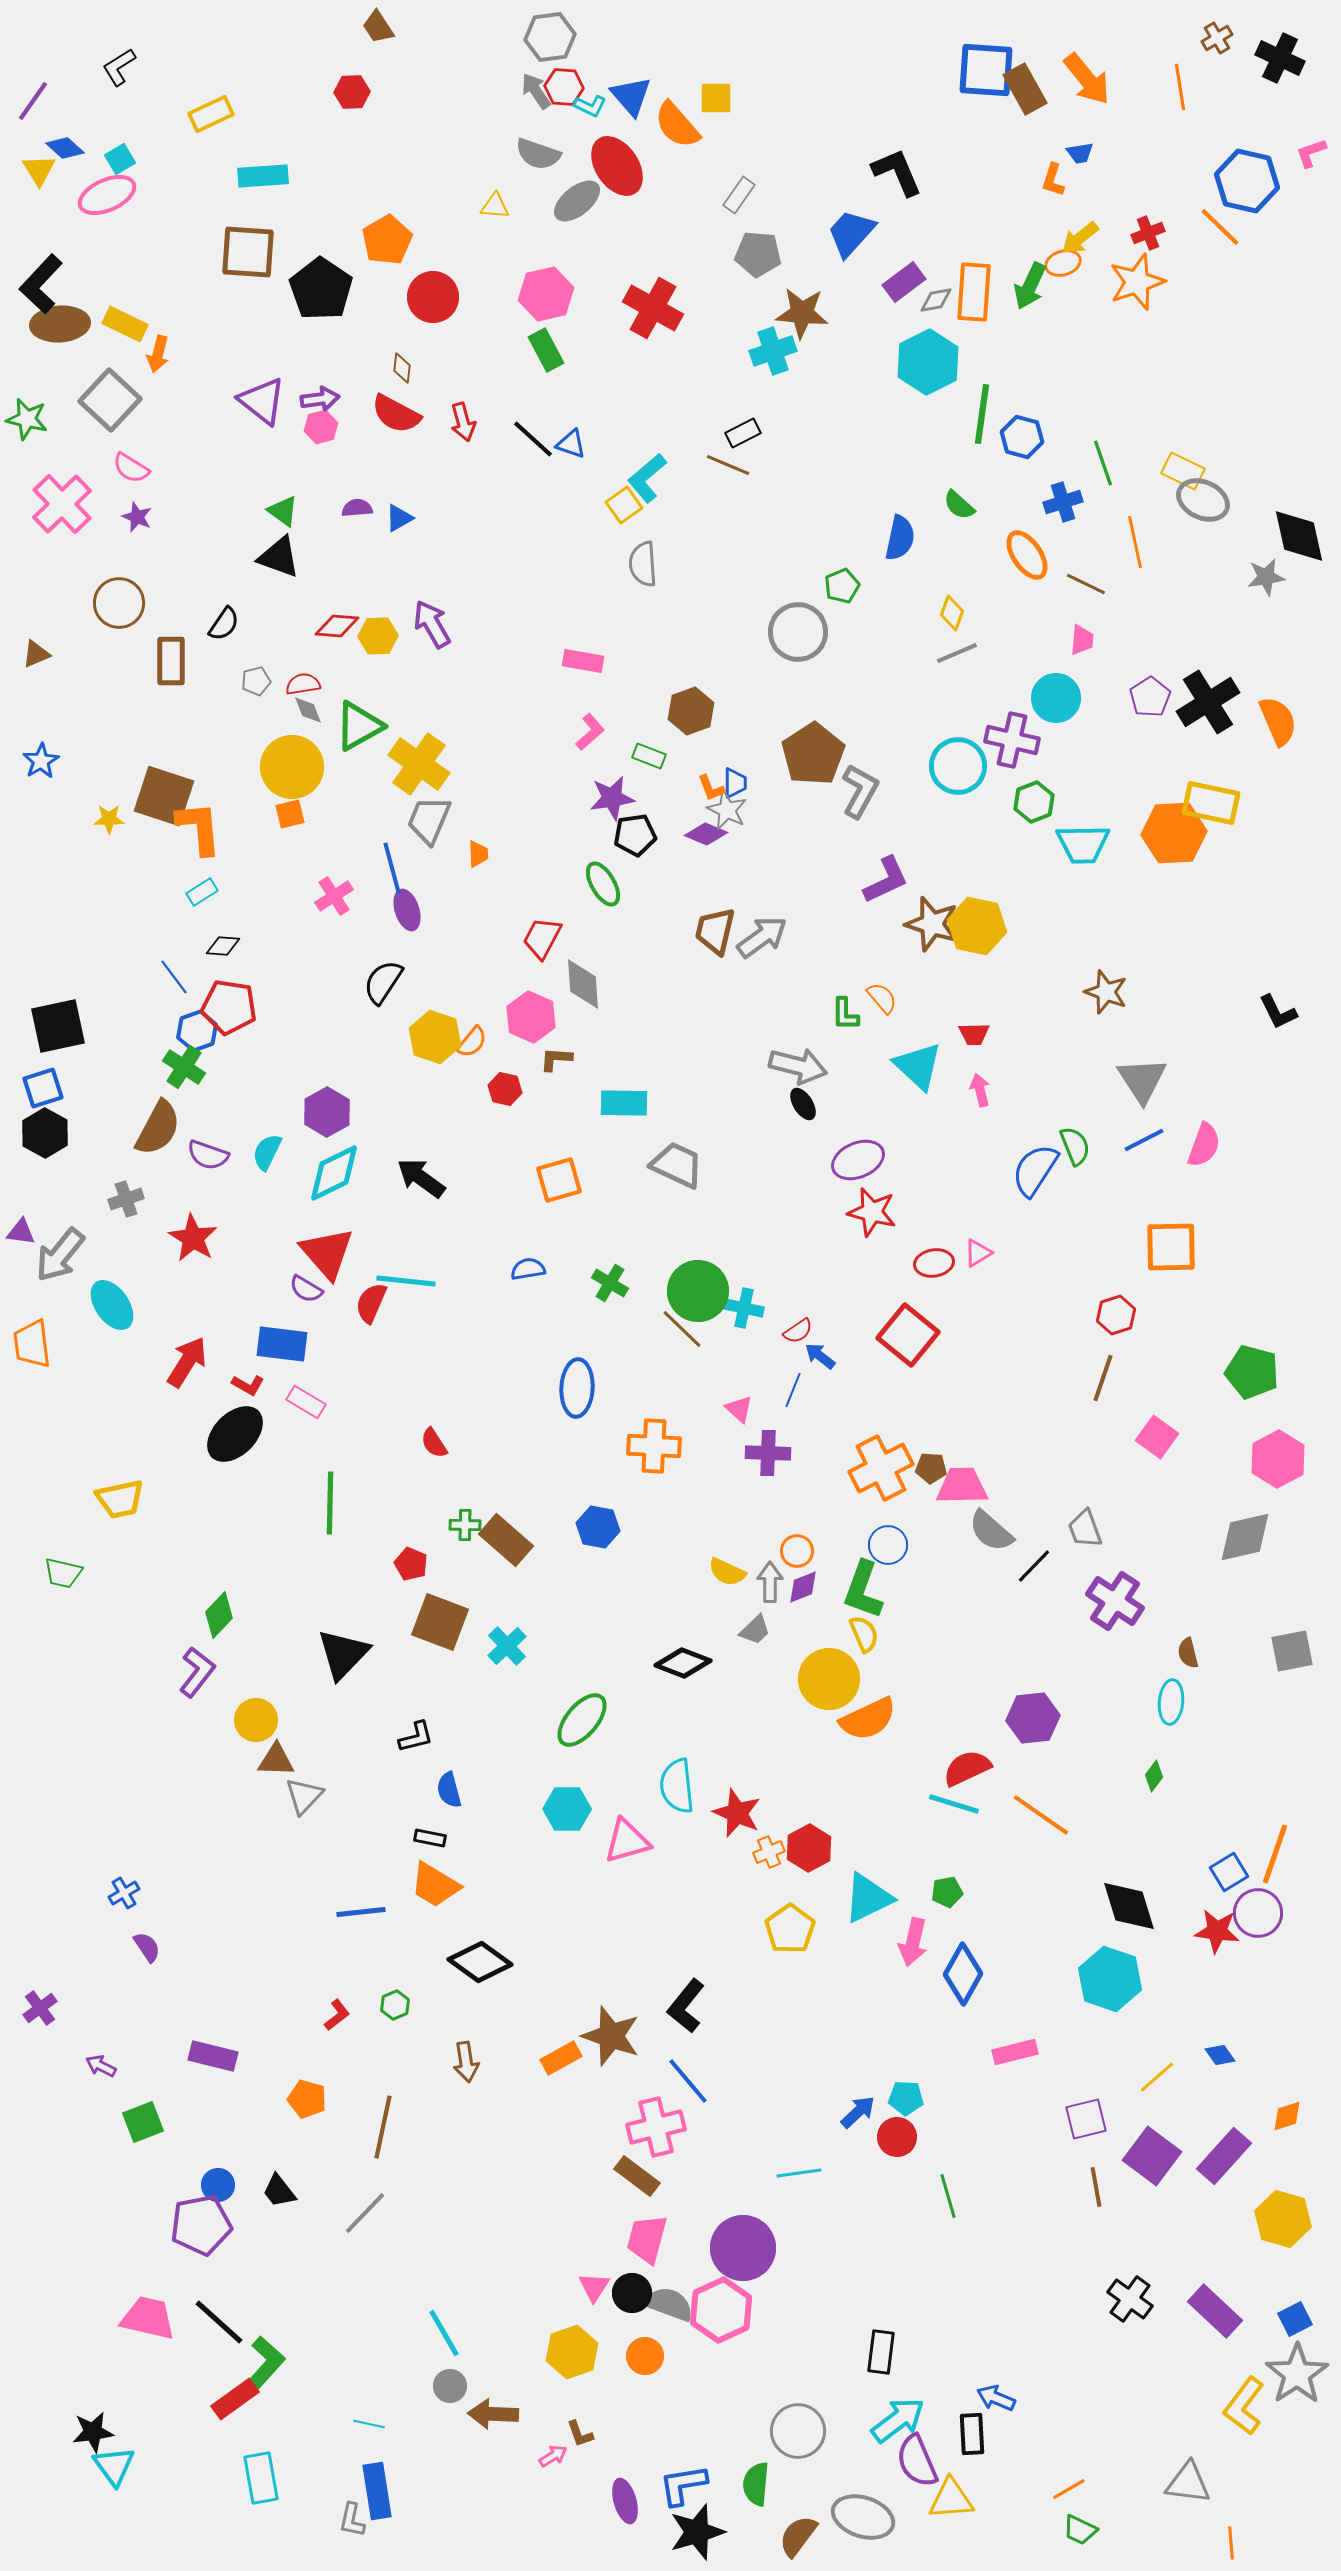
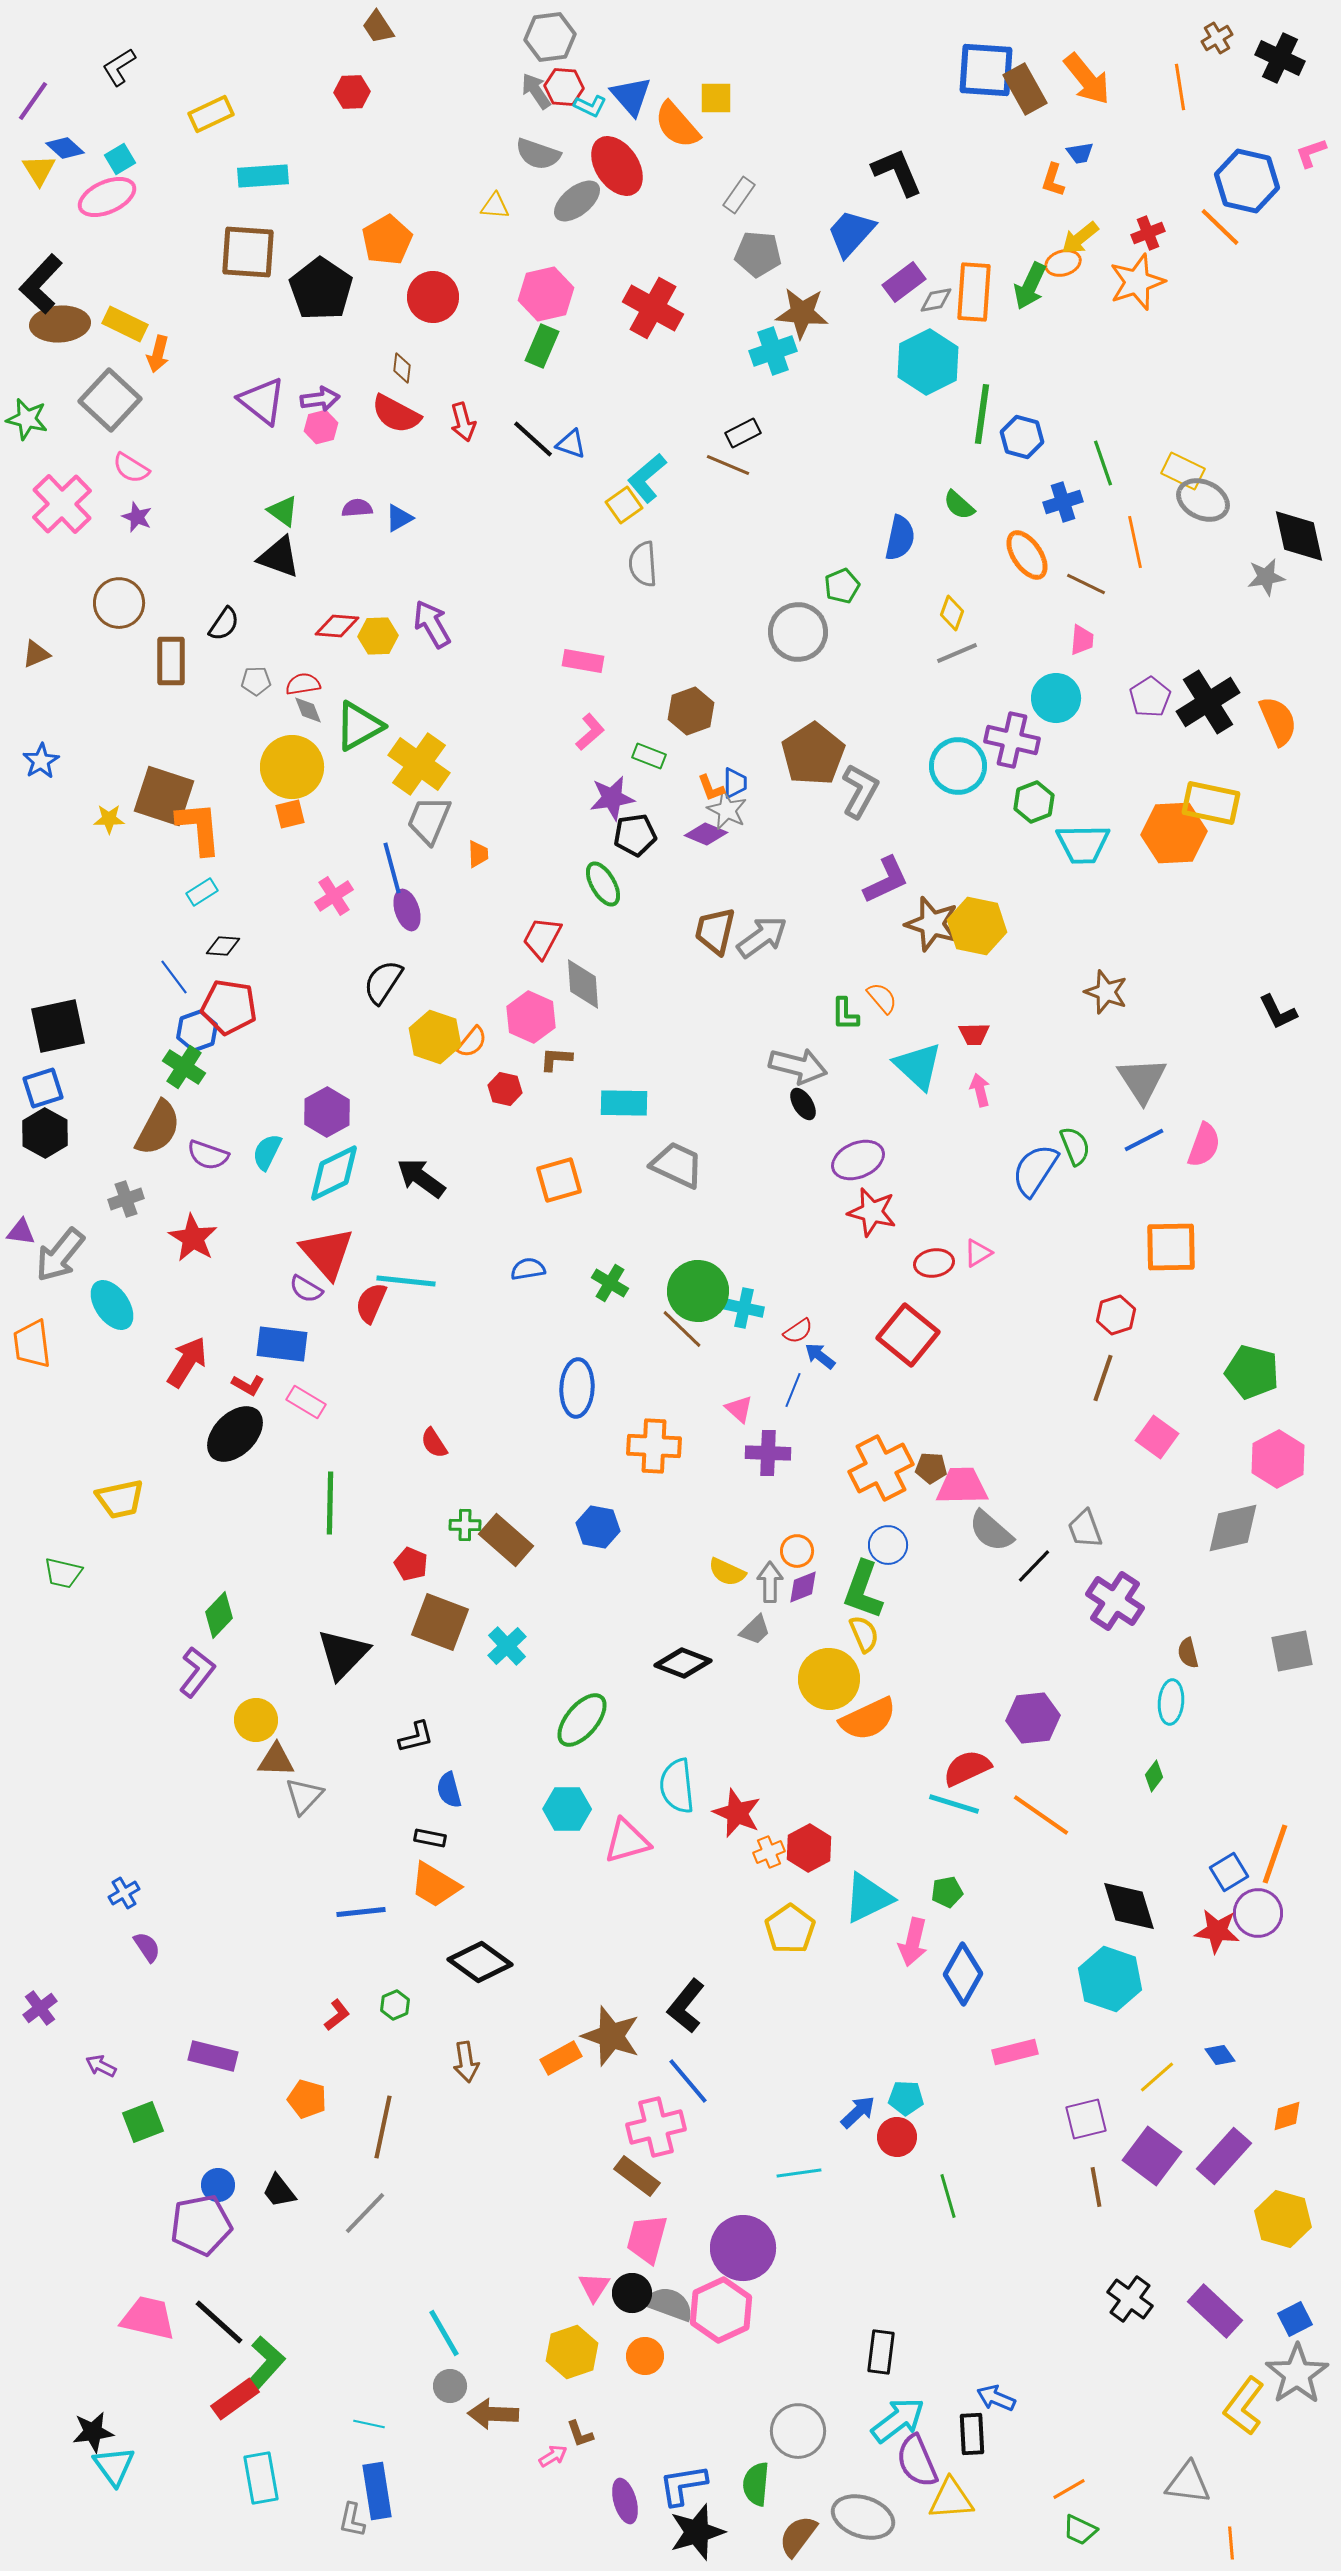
pink ellipse at (107, 195): moved 2 px down
green rectangle at (546, 350): moved 4 px left, 4 px up; rotated 51 degrees clockwise
gray pentagon at (256, 681): rotated 12 degrees clockwise
gray diamond at (1245, 1537): moved 12 px left, 9 px up
